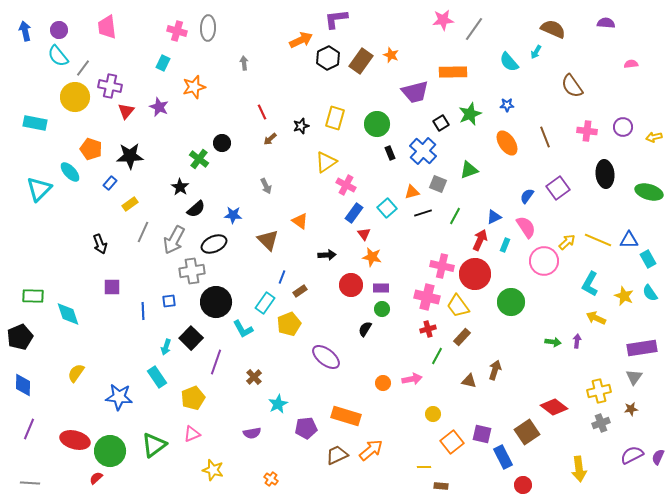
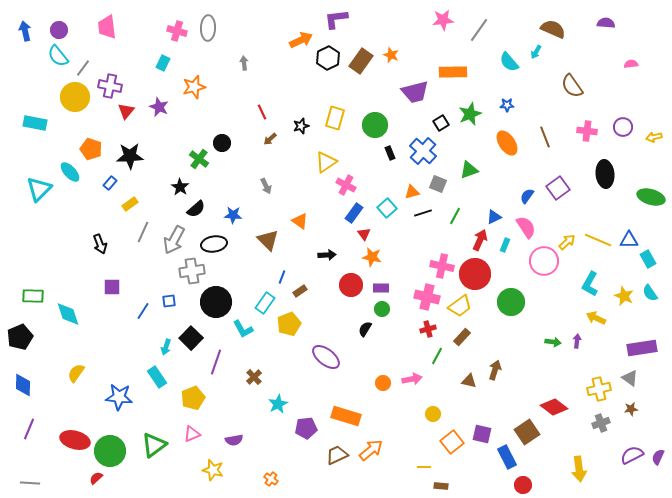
gray line at (474, 29): moved 5 px right, 1 px down
green circle at (377, 124): moved 2 px left, 1 px down
green ellipse at (649, 192): moved 2 px right, 5 px down
black ellipse at (214, 244): rotated 15 degrees clockwise
yellow trapezoid at (458, 306): moved 2 px right; rotated 90 degrees counterclockwise
blue line at (143, 311): rotated 36 degrees clockwise
gray triangle at (634, 377): moved 4 px left, 1 px down; rotated 30 degrees counterclockwise
yellow cross at (599, 391): moved 2 px up
purple semicircle at (252, 433): moved 18 px left, 7 px down
blue rectangle at (503, 457): moved 4 px right
